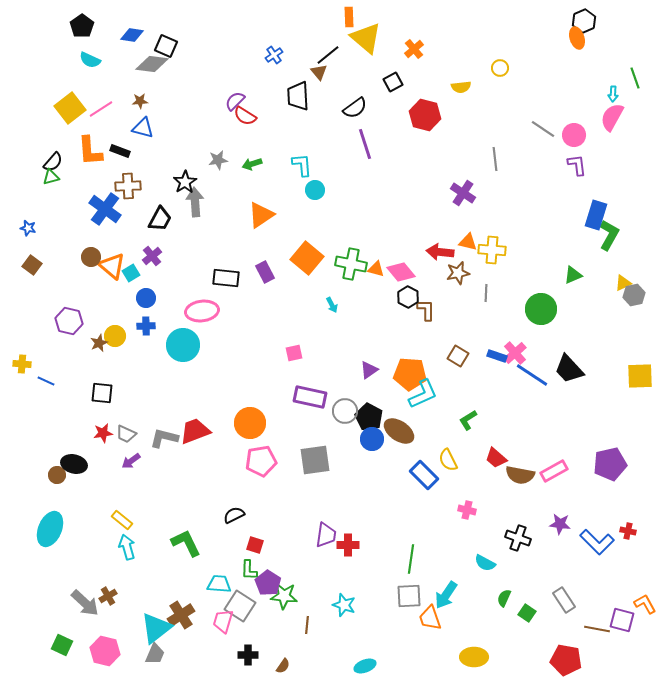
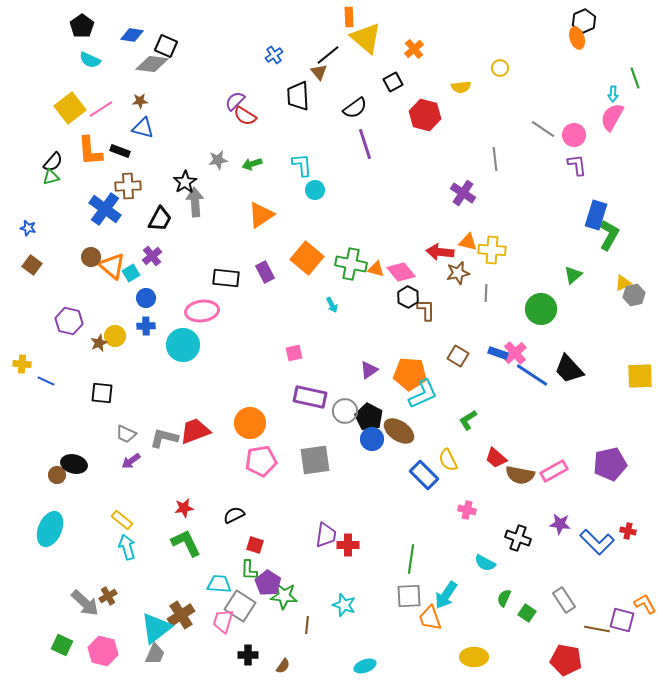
green triangle at (573, 275): rotated 18 degrees counterclockwise
blue rectangle at (497, 356): moved 1 px right, 3 px up
red star at (103, 433): moved 81 px right, 75 px down
pink hexagon at (105, 651): moved 2 px left
